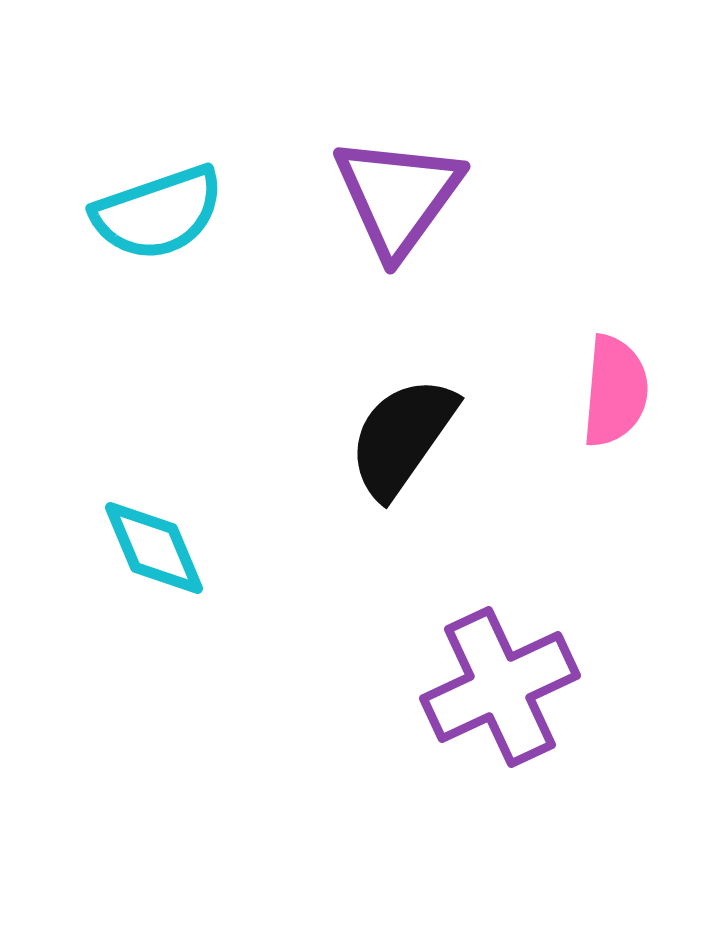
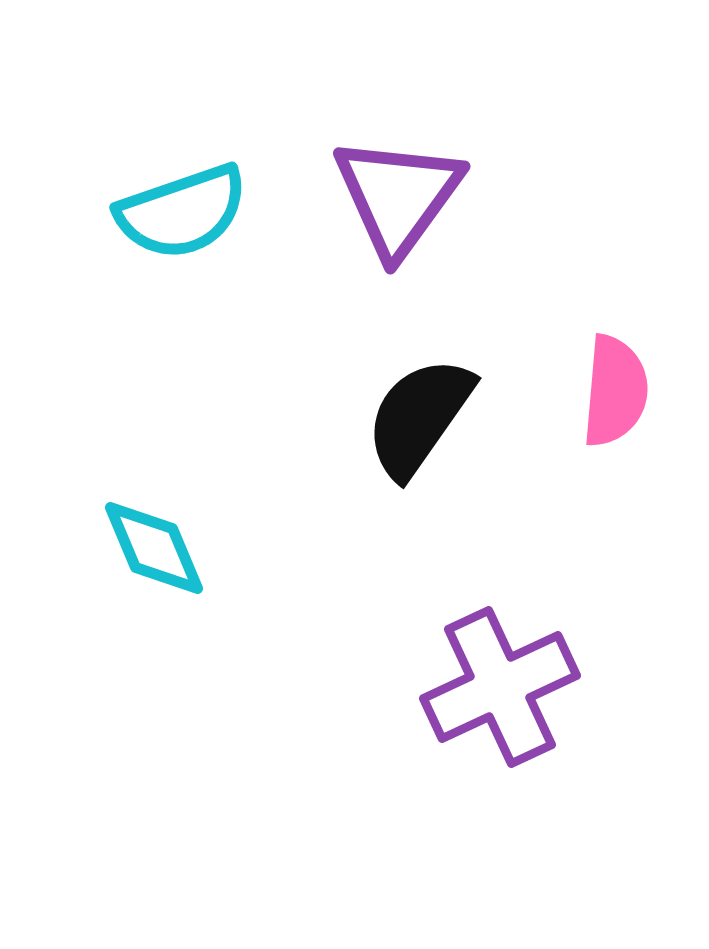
cyan semicircle: moved 24 px right, 1 px up
black semicircle: moved 17 px right, 20 px up
